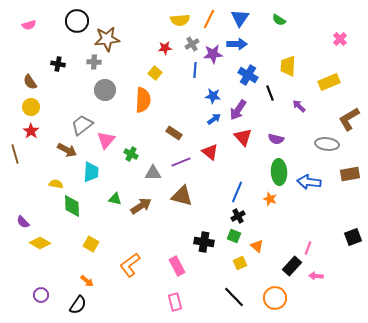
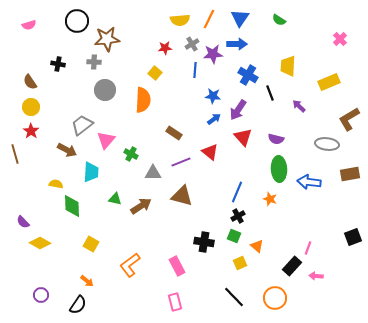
green ellipse at (279, 172): moved 3 px up
